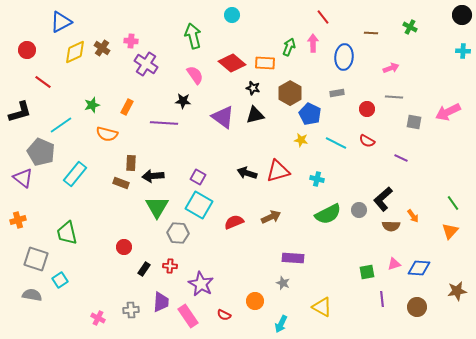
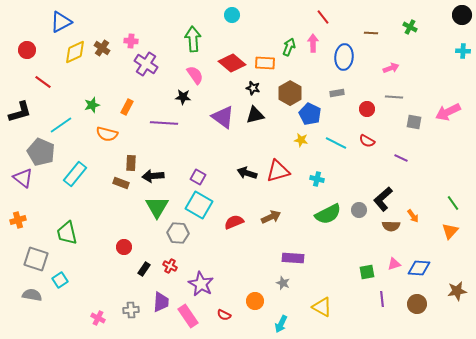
green arrow at (193, 36): moved 3 px down; rotated 10 degrees clockwise
black star at (183, 101): moved 4 px up
red cross at (170, 266): rotated 24 degrees clockwise
brown circle at (417, 307): moved 3 px up
